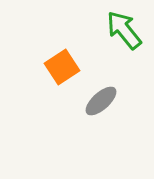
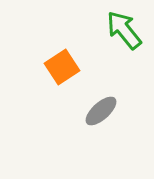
gray ellipse: moved 10 px down
